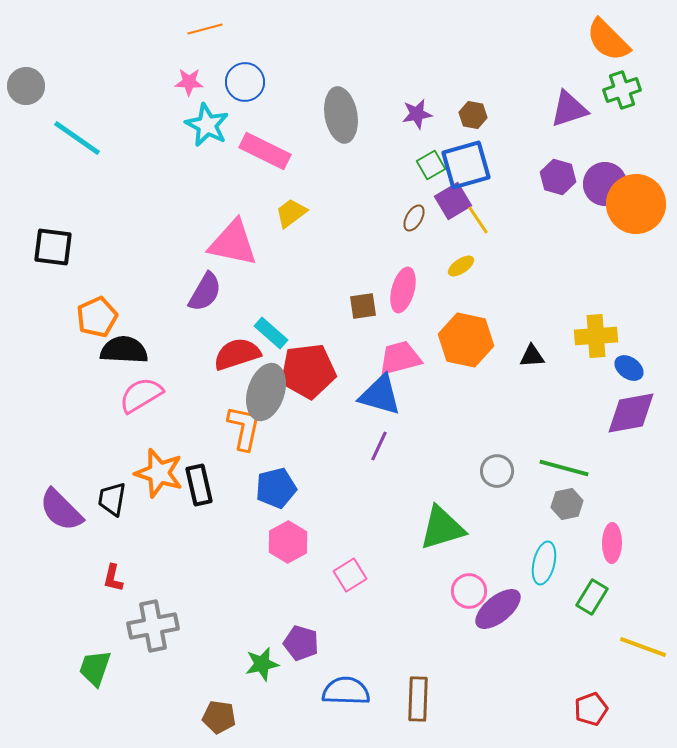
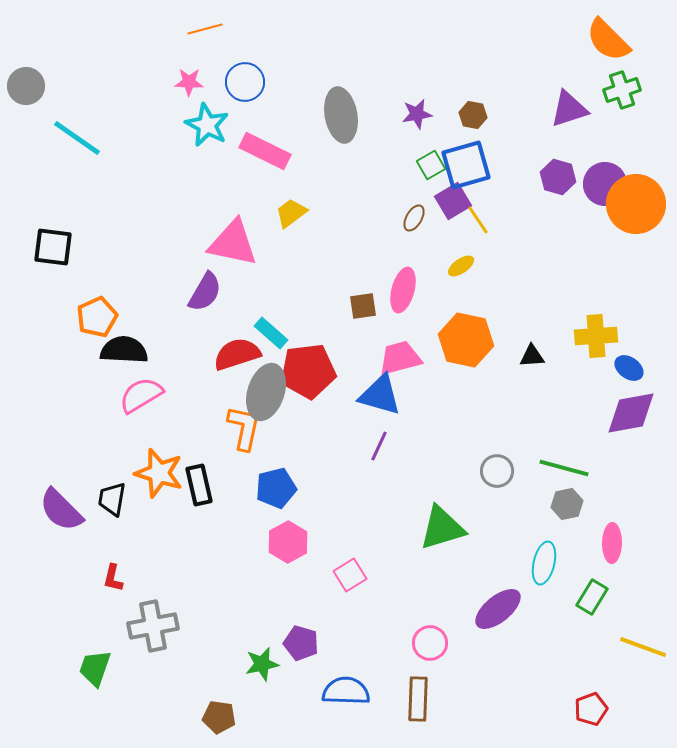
pink circle at (469, 591): moved 39 px left, 52 px down
